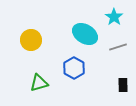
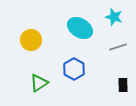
cyan star: rotated 18 degrees counterclockwise
cyan ellipse: moved 5 px left, 6 px up
blue hexagon: moved 1 px down
green triangle: rotated 18 degrees counterclockwise
